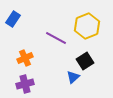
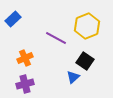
blue rectangle: rotated 14 degrees clockwise
black square: rotated 24 degrees counterclockwise
